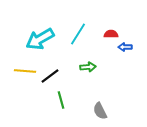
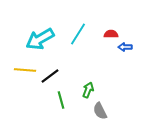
green arrow: moved 23 px down; rotated 63 degrees counterclockwise
yellow line: moved 1 px up
